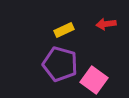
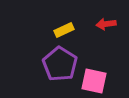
purple pentagon: rotated 16 degrees clockwise
pink square: moved 1 px down; rotated 24 degrees counterclockwise
